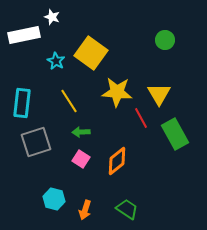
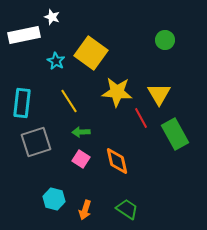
orange diamond: rotated 64 degrees counterclockwise
